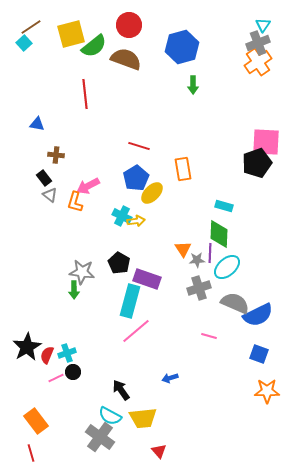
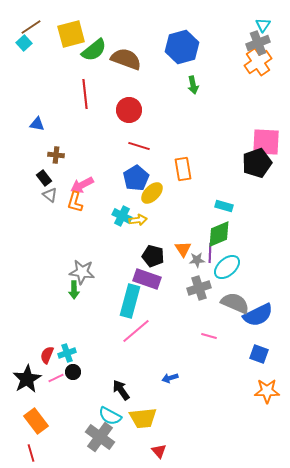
red circle at (129, 25): moved 85 px down
green semicircle at (94, 46): moved 4 px down
green arrow at (193, 85): rotated 12 degrees counterclockwise
pink arrow at (88, 186): moved 6 px left, 1 px up
yellow arrow at (136, 221): moved 2 px right, 1 px up
green diamond at (219, 234): rotated 64 degrees clockwise
black pentagon at (119, 263): moved 34 px right, 7 px up; rotated 15 degrees counterclockwise
black star at (27, 347): moved 32 px down
